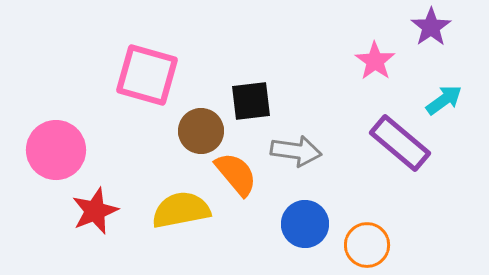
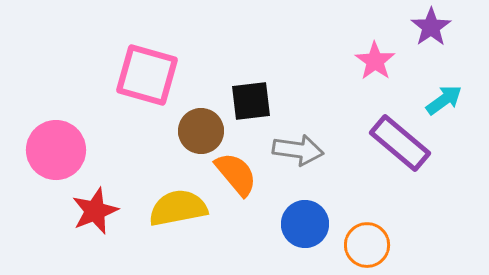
gray arrow: moved 2 px right, 1 px up
yellow semicircle: moved 3 px left, 2 px up
